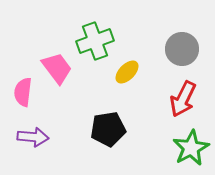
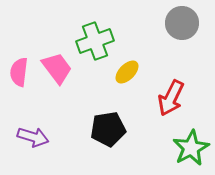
gray circle: moved 26 px up
pink semicircle: moved 4 px left, 20 px up
red arrow: moved 12 px left, 1 px up
purple arrow: rotated 12 degrees clockwise
